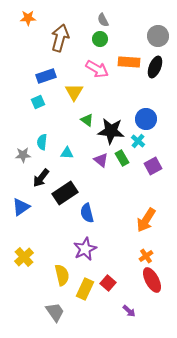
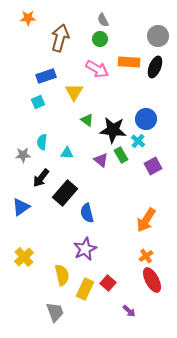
black star: moved 2 px right, 1 px up
green rectangle: moved 1 px left, 3 px up
black rectangle: rotated 15 degrees counterclockwise
gray trapezoid: rotated 15 degrees clockwise
